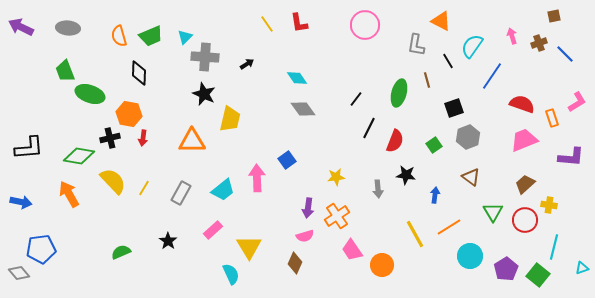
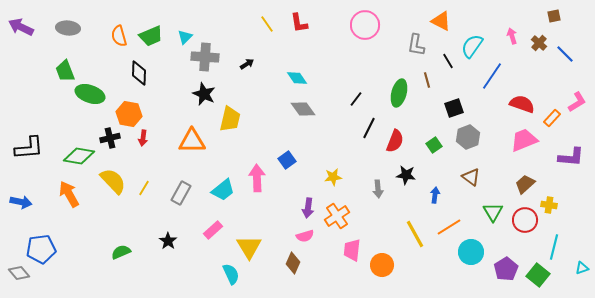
brown cross at (539, 43): rotated 28 degrees counterclockwise
orange rectangle at (552, 118): rotated 60 degrees clockwise
yellow star at (336, 177): moved 3 px left
pink trapezoid at (352, 250): rotated 40 degrees clockwise
cyan circle at (470, 256): moved 1 px right, 4 px up
brown diamond at (295, 263): moved 2 px left
